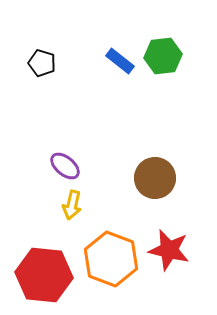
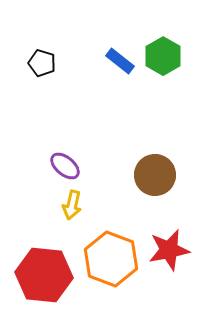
green hexagon: rotated 24 degrees counterclockwise
brown circle: moved 3 px up
red star: rotated 24 degrees counterclockwise
